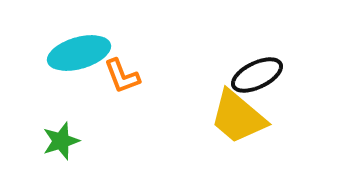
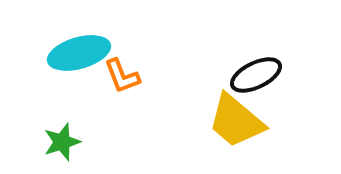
black ellipse: moved 1 px left
yellow trapezoid: moved 2 px left, 4 px down
green star: moved 1 px right, 1 px down
